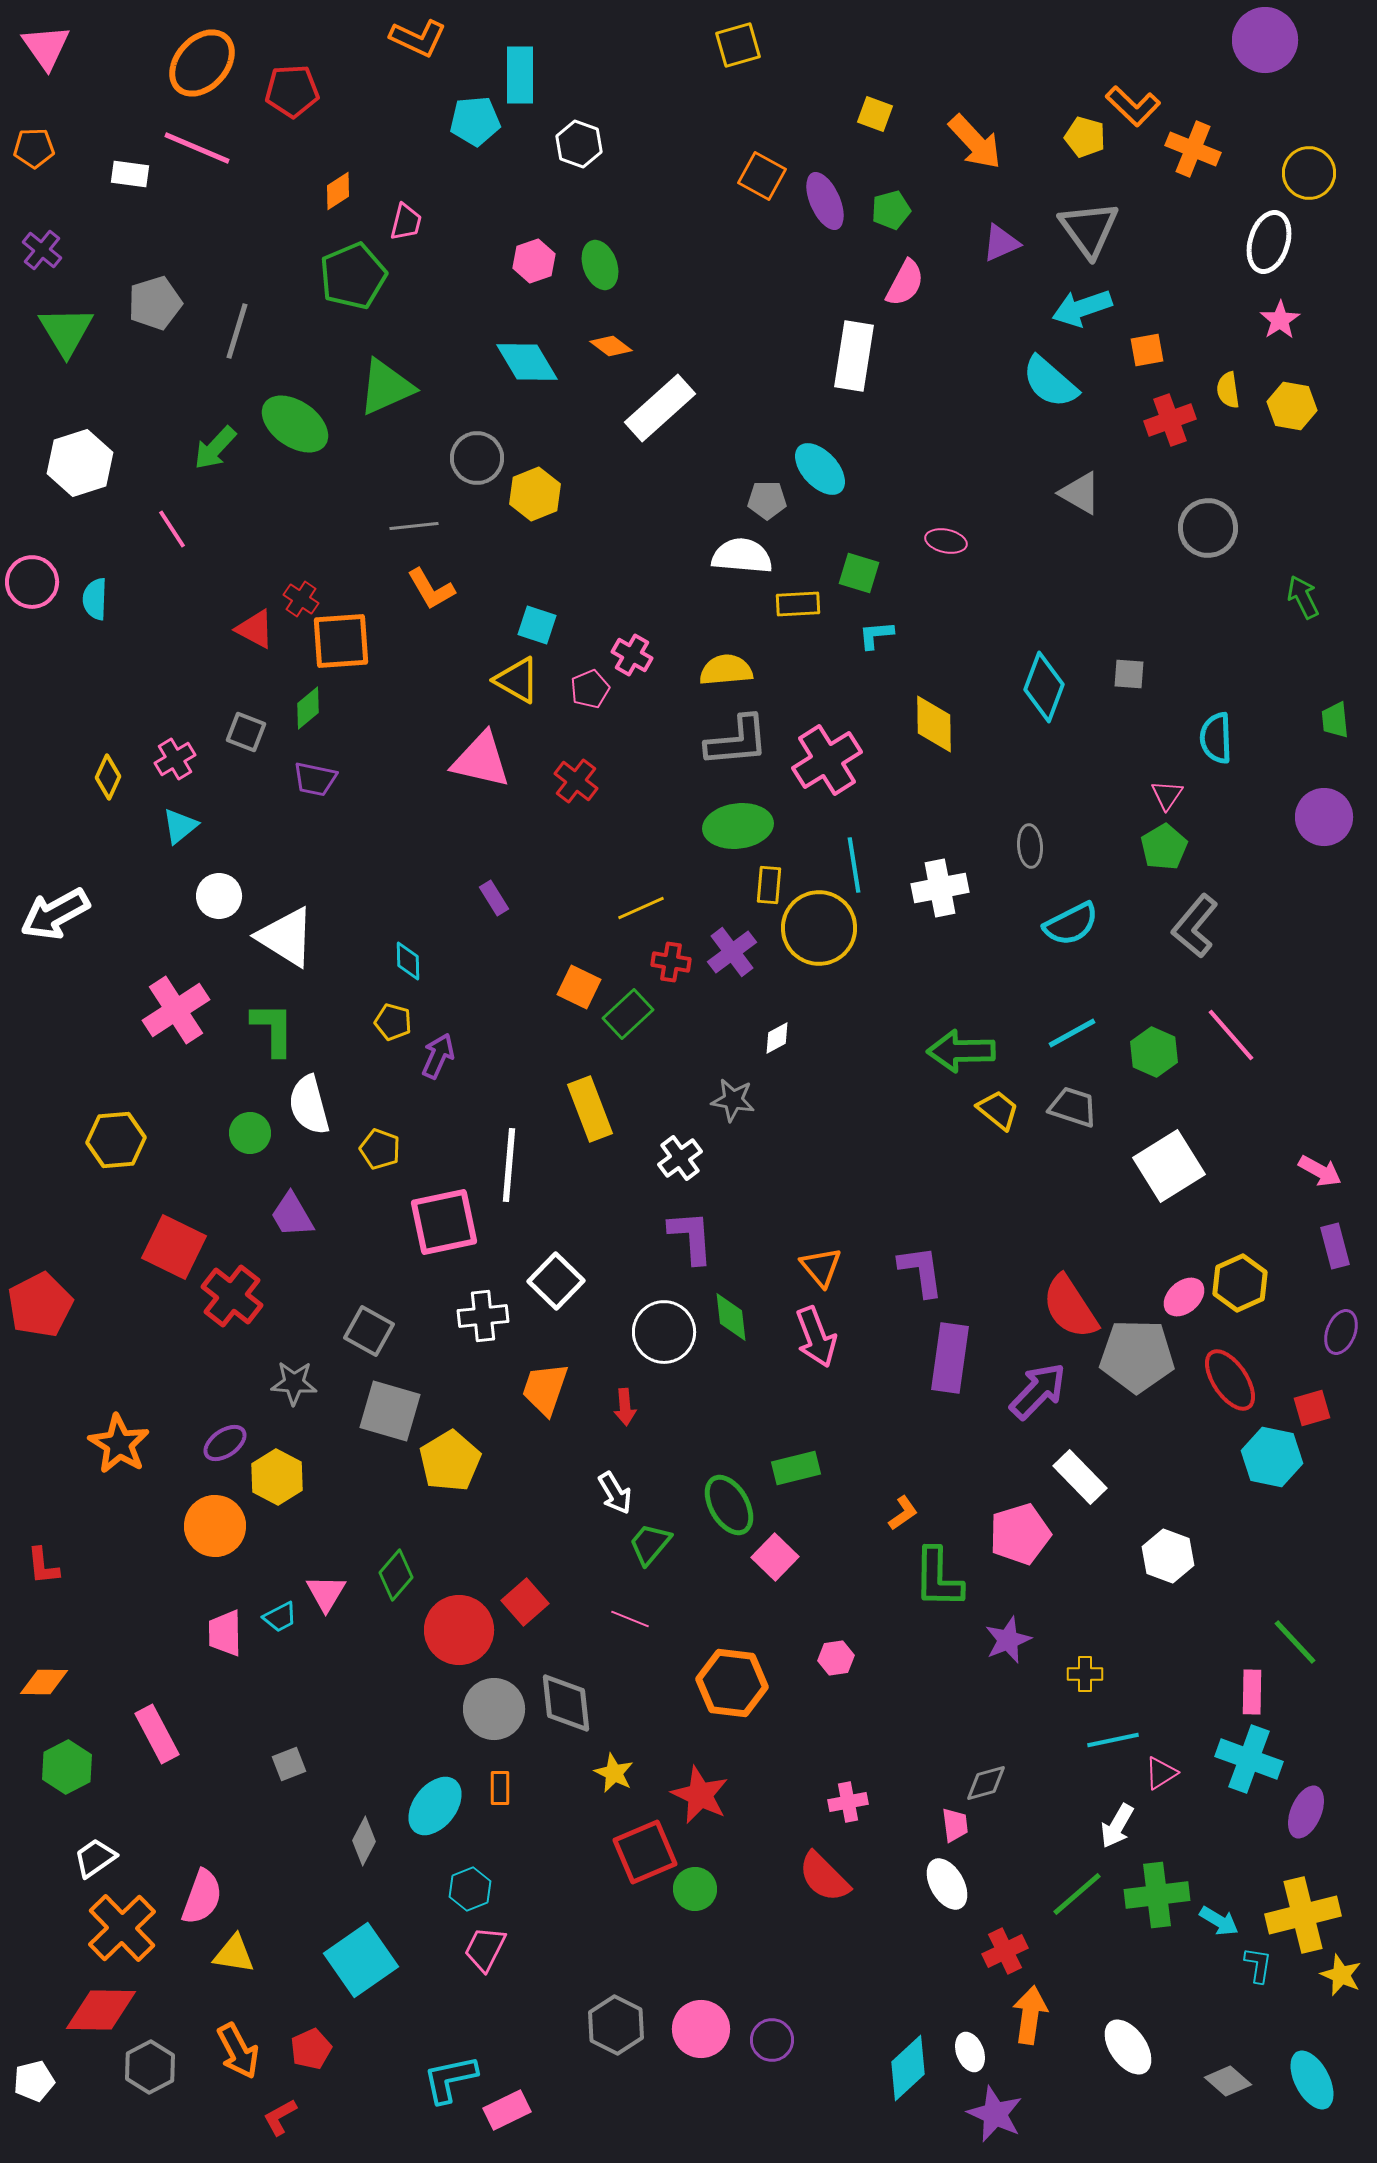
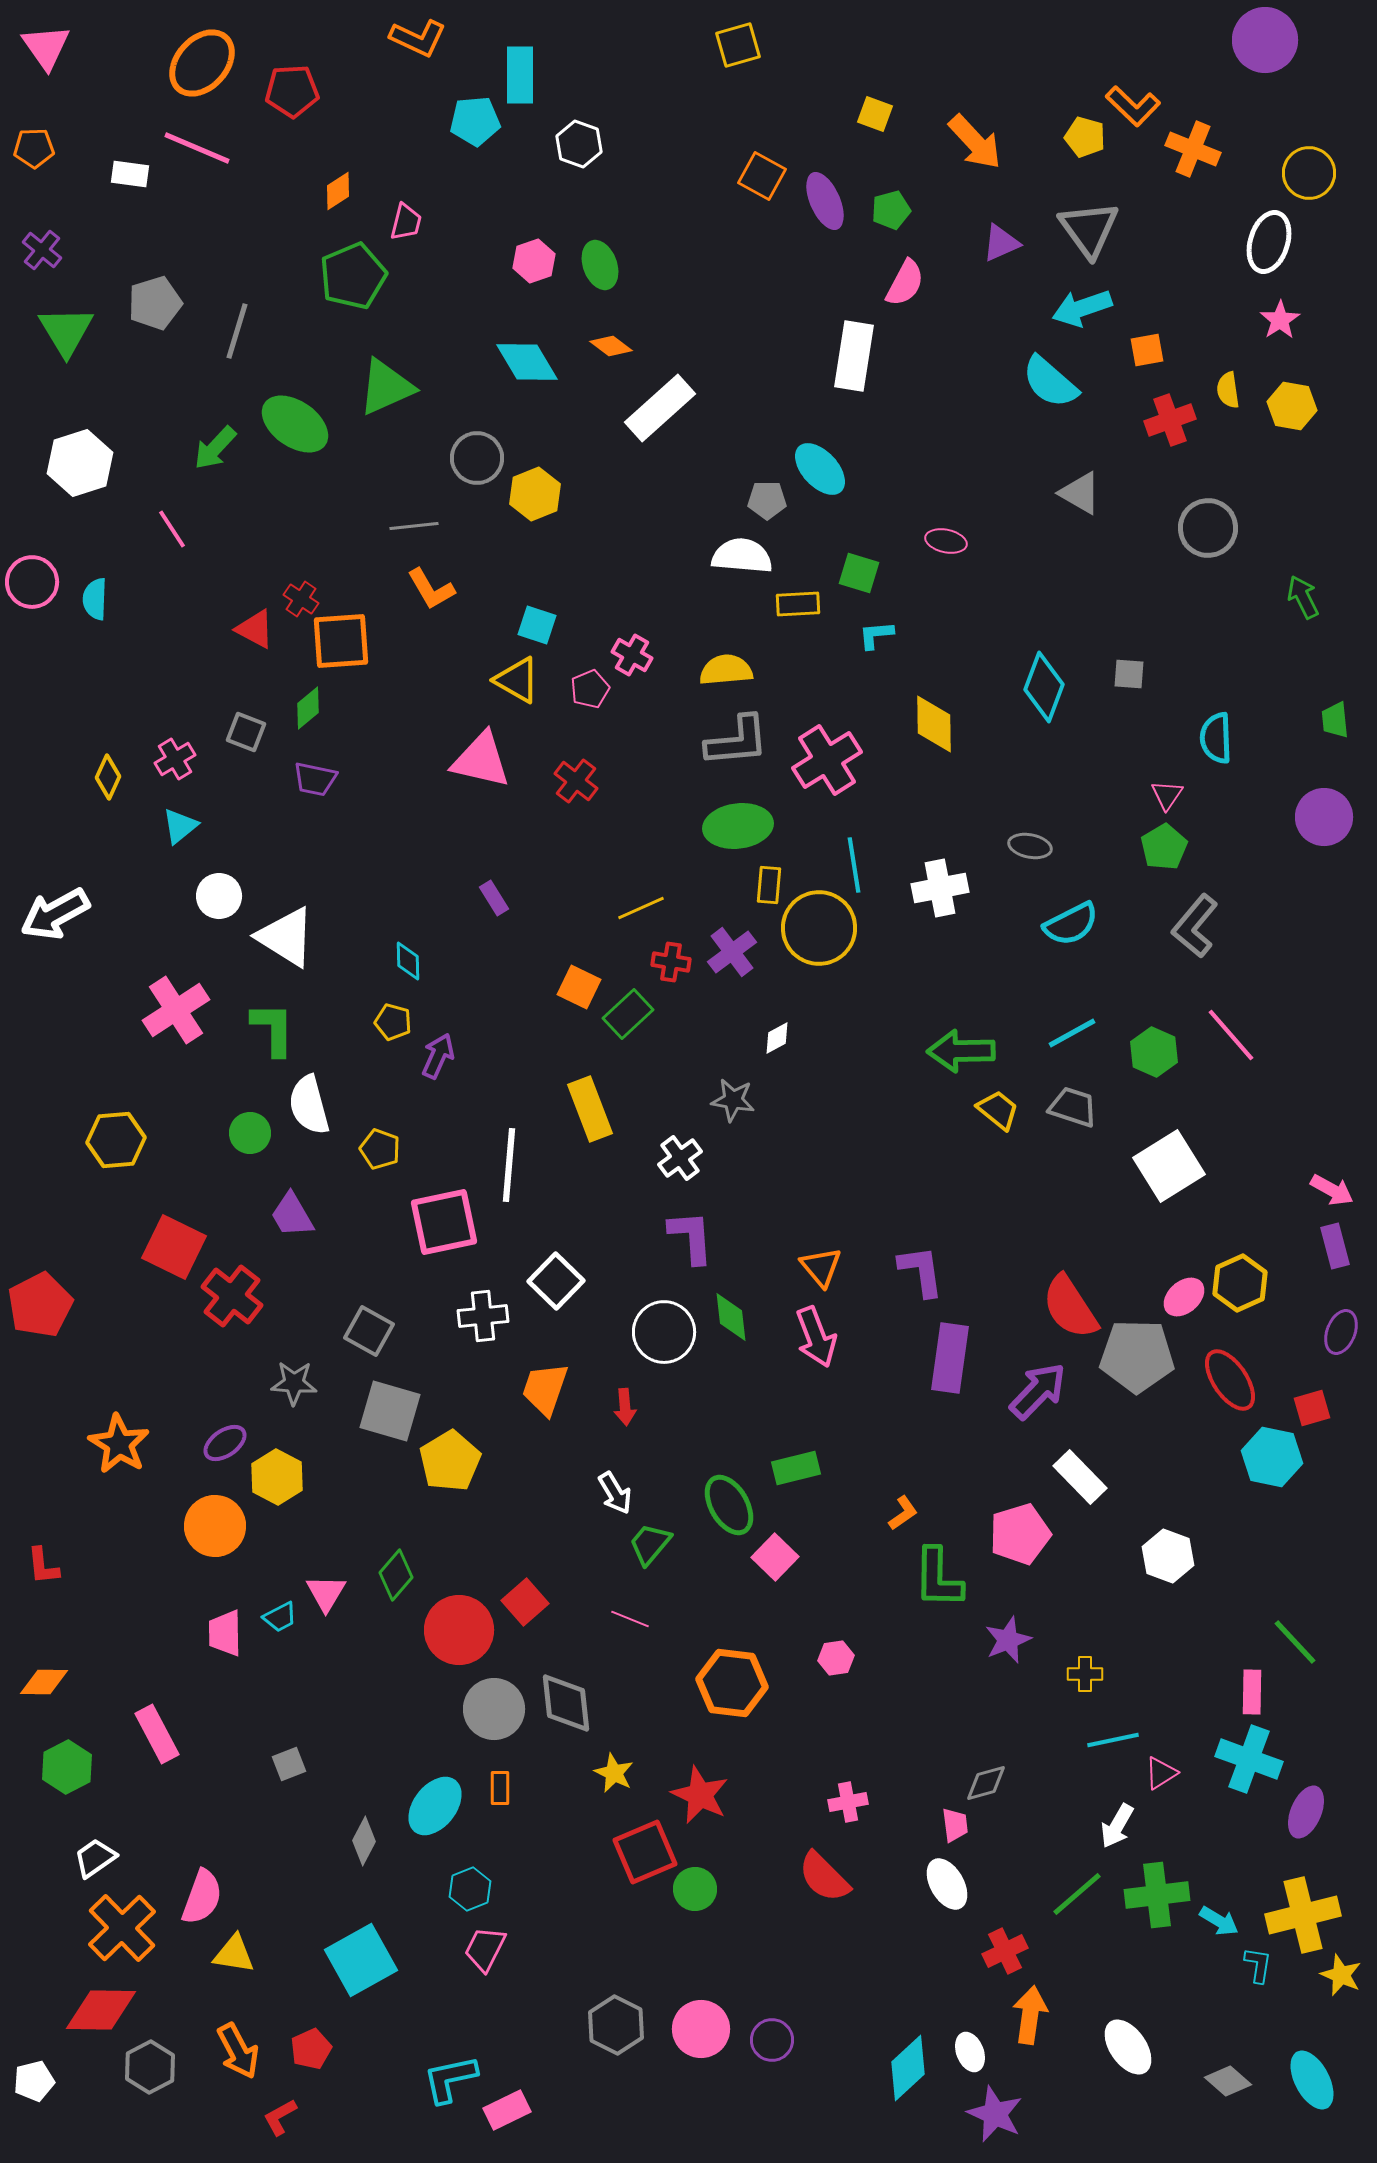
gray ellipse at (1030, 846): rotated 75 degrees counterclockwise
pink arrow at (1320, 1171): moved 12 px right, 19 px down
cyan square at (361, 1960): rotated 6 degrees clockwise
